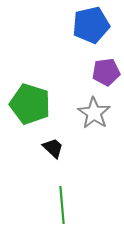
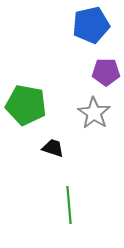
purple pentagon: rotated 8 degrees clockwise
green pentagon: moved 4 px left, 1 px down; rotated 6 degrees counterclockwise
black trapezoid: rotated 25 degrees counterclockwise
green line: moved 7 px right
